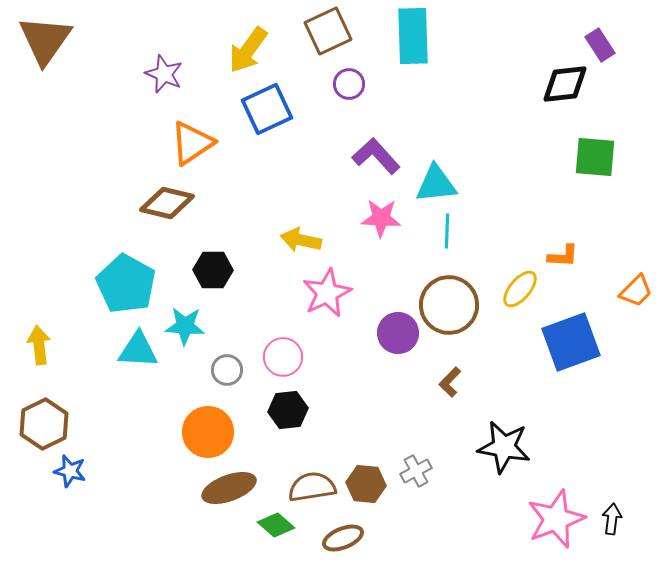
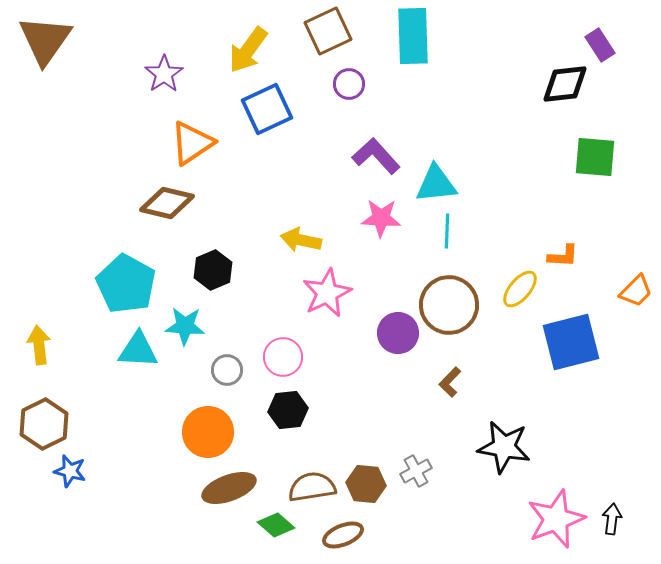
purple star at (164, 74): rotated 15 degrees clockwise
black hexagon at (213, 270): rotated 24 degrees counterclockwise
blue square at (571, 342): rotated 6 degrees clockwise
brown ellipse at (343, 538): moved 3 px up
